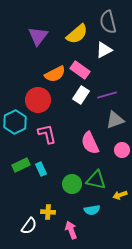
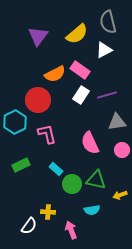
gray triangle: moved 2 px right, 2 px down; rotated 12 degrees clockwise
cyan rectangle: moved 15 px right; rotated 24 degrees counterclockwise
